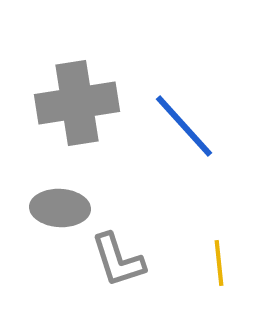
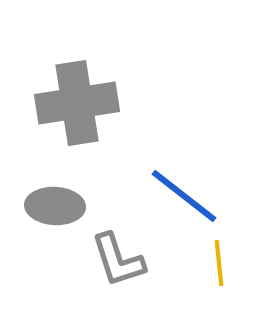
blue line: moved 70 px down; rotated 10 degrees counterclockwise
gray ellipse: moved 5 px left, 2 px up
